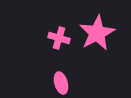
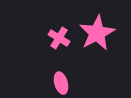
pink cross: rotated 15 degrees clockwise
